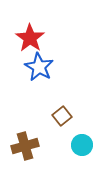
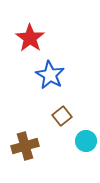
blue star: moved 11 px right, 8 px down
cyan circle: moved 4 px right, 4 px up
